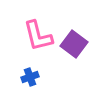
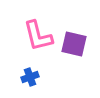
purple square: rotated 24 degrees counterclockwise
